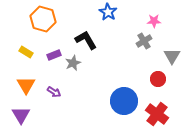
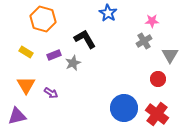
blue star: moved 1 px down
pink star: moved 2 px left
black L-shape: moved 1 px left, 1 px up
gray triangle: moved 2 px left, 1 px up
purple arrow: moved 3 px left, 1 px down
blue circle: moved 7 px down
purple triangle: moved 4 px left, 1 px down; rotated 48 degrees clockwise
